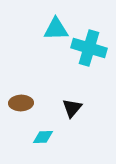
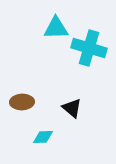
cyan triangle: moved 1 px up
brown ellipse: moved 1 px right, 1 px up
black triangle: rotated 30 degrees counterclockwise
